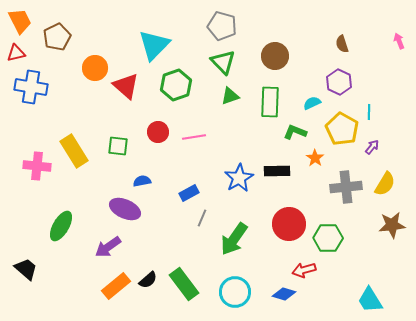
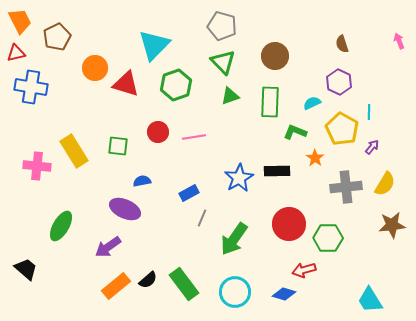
red triangle at (126, 86): moved 2 px up; rotated 24 degrees counterclockwise
